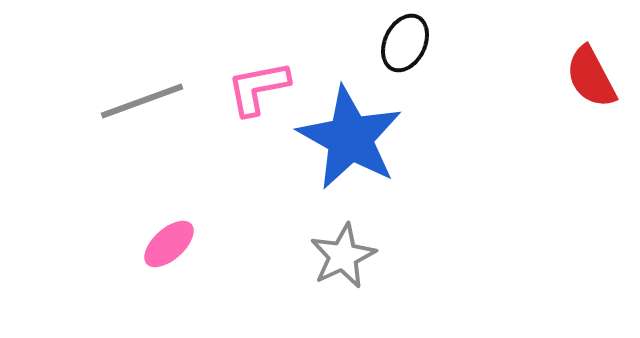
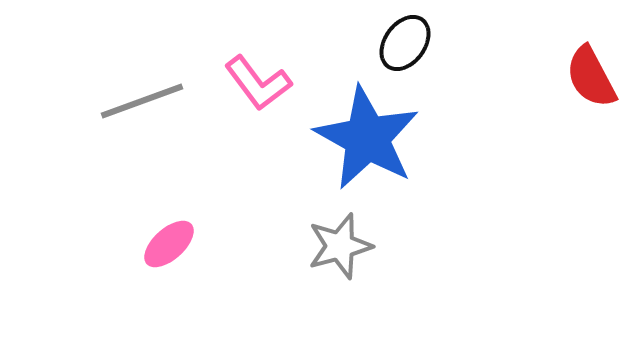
black ellipse: rotated 10 degrees clockwise
pink L-shape: moved 5 px up; rotated 116 degrees counterclockwise
blue star: moved 17 px right
gray star: moved 3 px left, 10 px up; rotated 10 degrees clockwise
